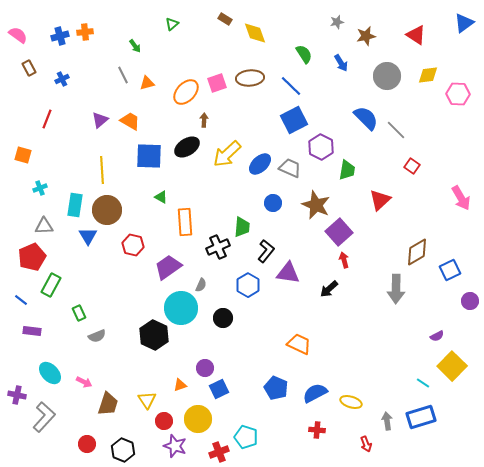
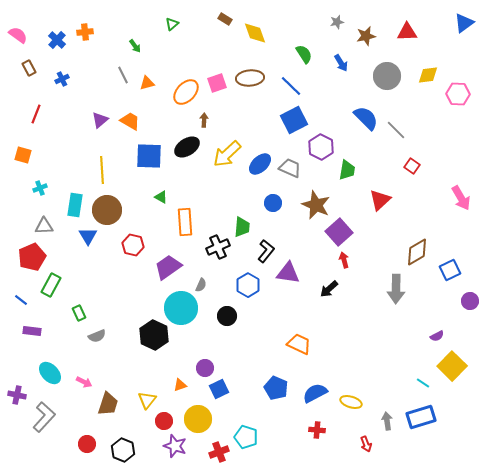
red triangle at (416, 35): moved 9 px left, 3 px up; rotated 35 degrees counterclockwise
blue cross at (60, 36): moved 3 px left, 4 px down; rotated 30 degrees counterclockwise
red line at (47, 119): moved 11 px left, 5 px up
black circle at (223, 318): moved 4 px right, 2 px up
yellow triangle at (147, 400): rotated 12 degrees clockwise
